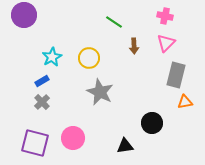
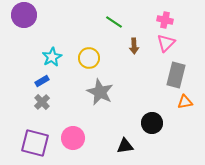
pink cross: moved 4 px down
